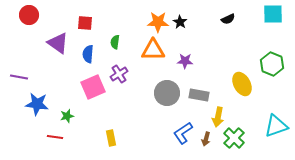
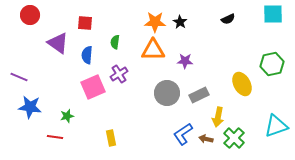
red circle: moved 1 px right
orange star: moved 3 px left
blue semicircle: moved 1 px left, 1 px down
green hexagon: rotated 25 degrees clockwise
purple line: rotated 12 degrees clockwise
gray rectangle: rotated 36 degrees counterclockwise
blue star: moved 7 px left, 3 px down
blue L-shape: moved 1 px down
brown arrow: rotated 88 degrees clockwise
